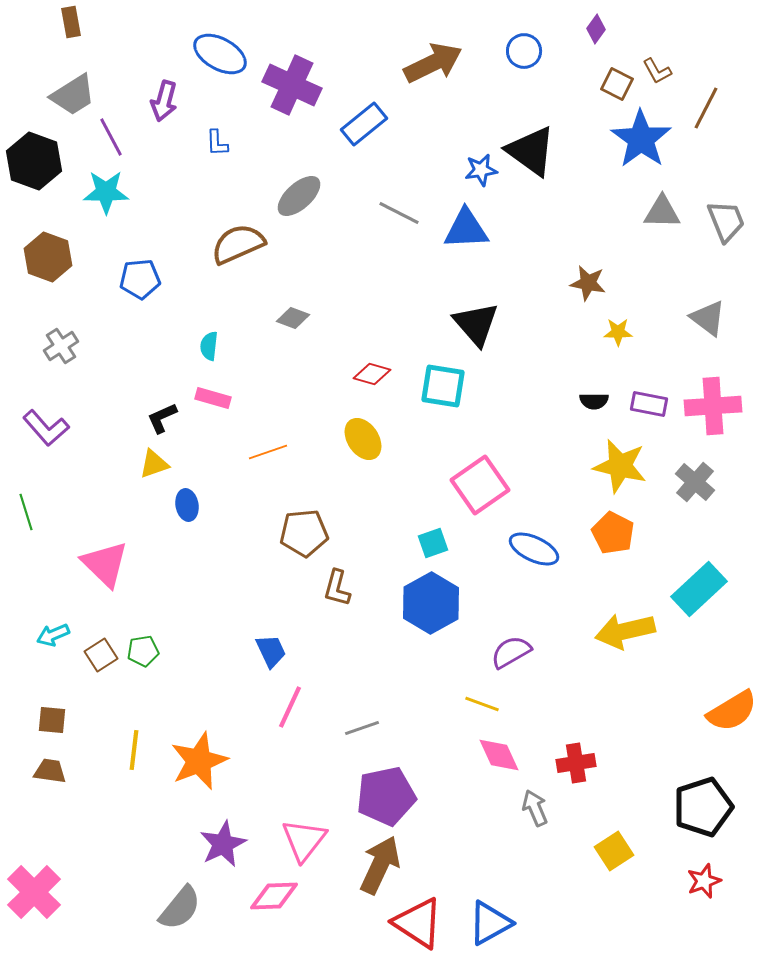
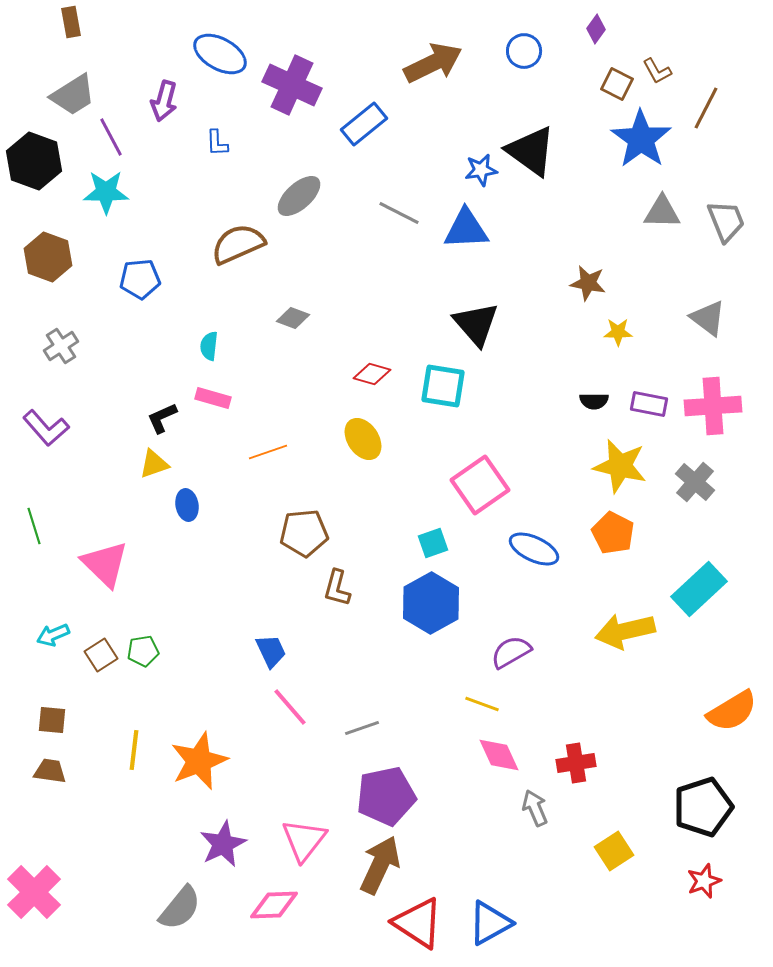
green line at (26, 512): moved 8 px right, 14 px down
pink line at (290, 707): rotated 66 degrees counterclockwise
pink diamond at (274, 896): moved 9 px down
